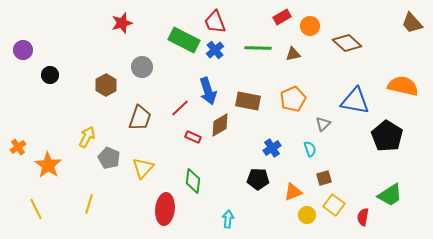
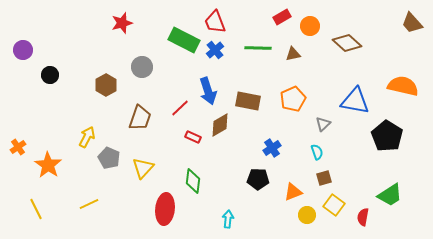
cyan semicircle at (310, 149): moved 7 px right, 3 px down
yellow line at (89, 204): rotated 48 degrees clockwise
